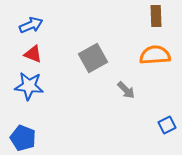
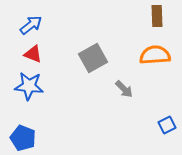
brown rectangle: moved 1 px right
blue arrow: rotated 15 degrees counterclockwise
gray arrow: moved 2 px left, 1 px up
